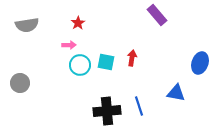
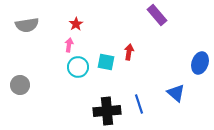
red star: moved 2 px left, 1 px down
pink arrow: rotated 80 degrees counterclockwise
red arrow: moved 3 px left, 6 px up
cyan circle: moved 2 px left, 2 px down
gray circle: moved 2 px down
blue triangle: rotated 30 degrees clockwise
blue line: moved 2 px up
